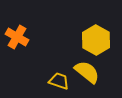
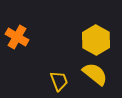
yellow semicircle: moved 8 px right, 2 px down
yellow trapezoid: rotated 50 degrees clockwise
